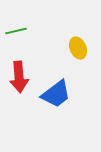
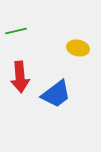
yellow ellipse: rotated 55 degrees counterclockwise
red arrow: moved 1 px right
